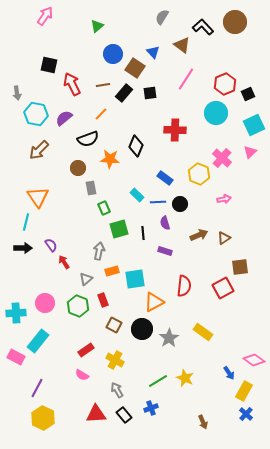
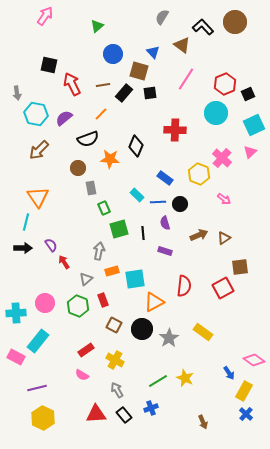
brown square at (135, 68): moved 4 px right, 3 px down; rotated 18 degrees counterclockwise
pink arrow at (224, 199): rotated 48 degrees clockwise
purple line at (37, 388): rotated 48 degrees clockwise
